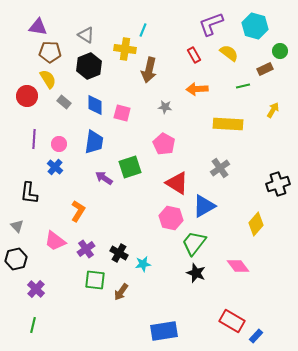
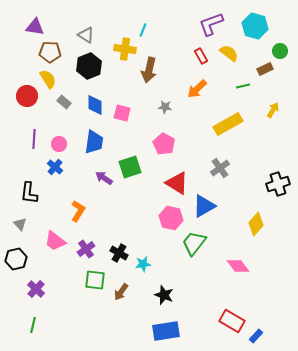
purple triangle at (38, 27): moved 3 px left
red rectangle at (194, 55): moved 7 px right, 1 px down
orange arrow at (197, 89): rotated 40 degrees counterclockwise
yellow rectangle at (228, 124): rotated 32 degrees counterclockwise
gray triangle at (17, 226): moved 3 px right, 2 px up
black star at (196, 273): moved 32 px left, 22 px down
blue rectangle at (164, 331): moved 2 px right
